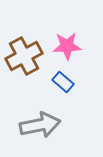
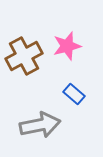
pink star: rotated 12 degrees counterclockwise
blue rectangle: moved 11 px right, 12 px down
